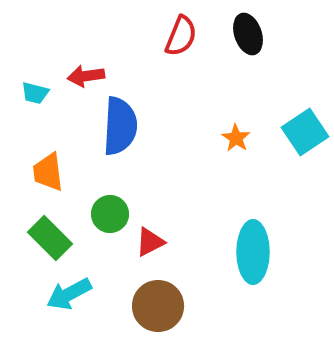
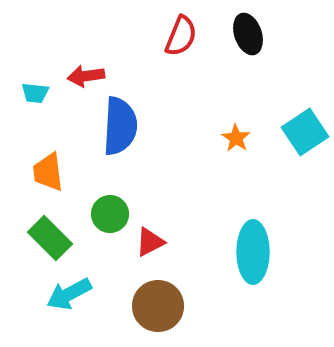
cyan trapezoid: rotated 8 degrees counterclockwise
